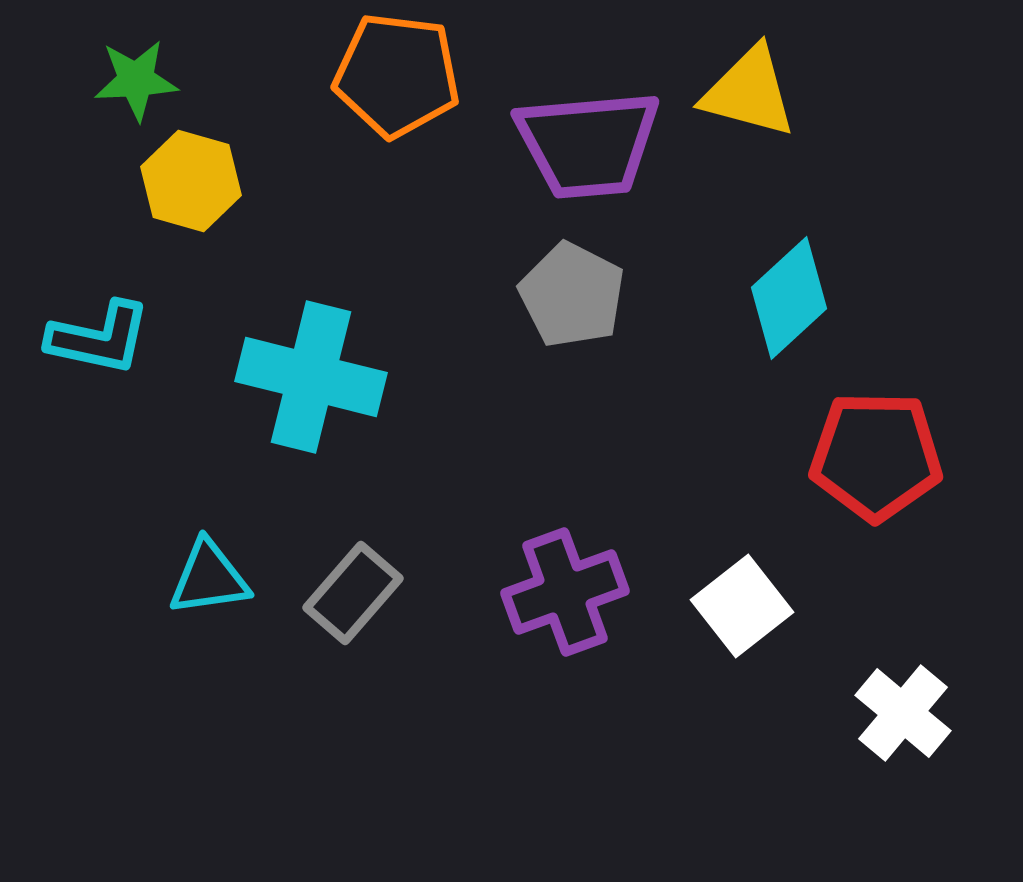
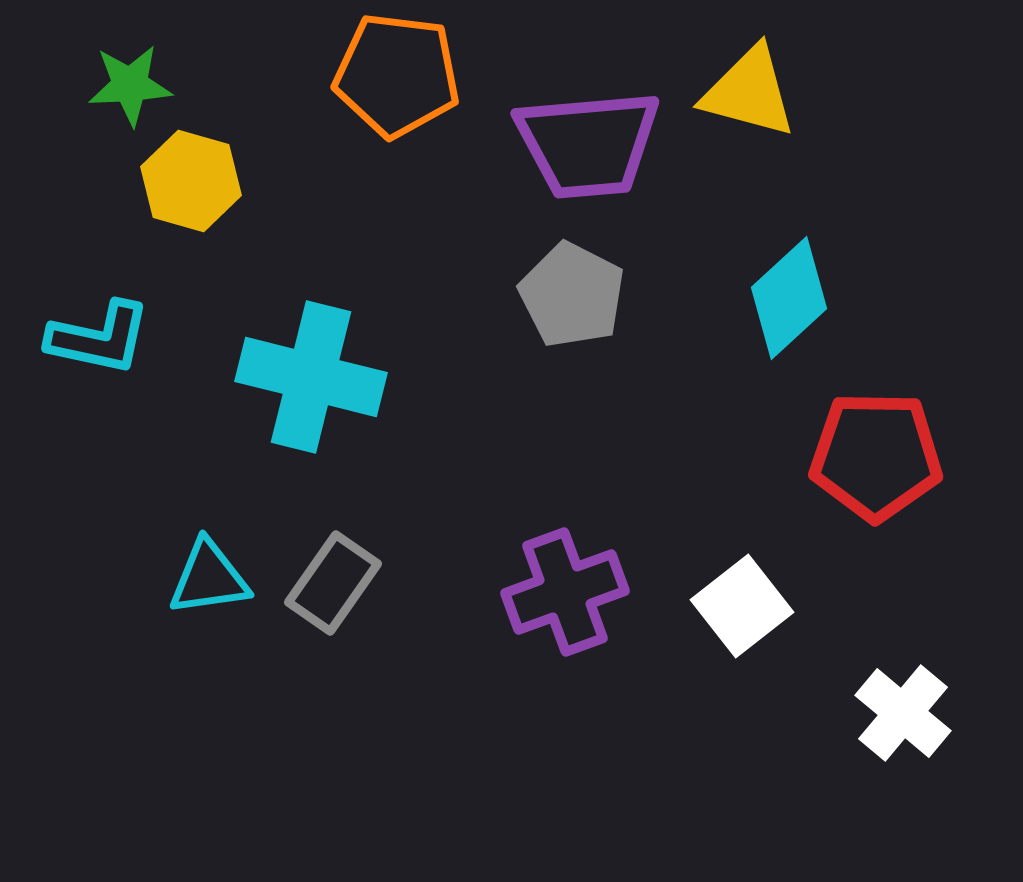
green star: moved 6 px left, 5 px down
gray rectangle: moved 20 px left, 10 px up; rotated 6 degrees counterclockwise
